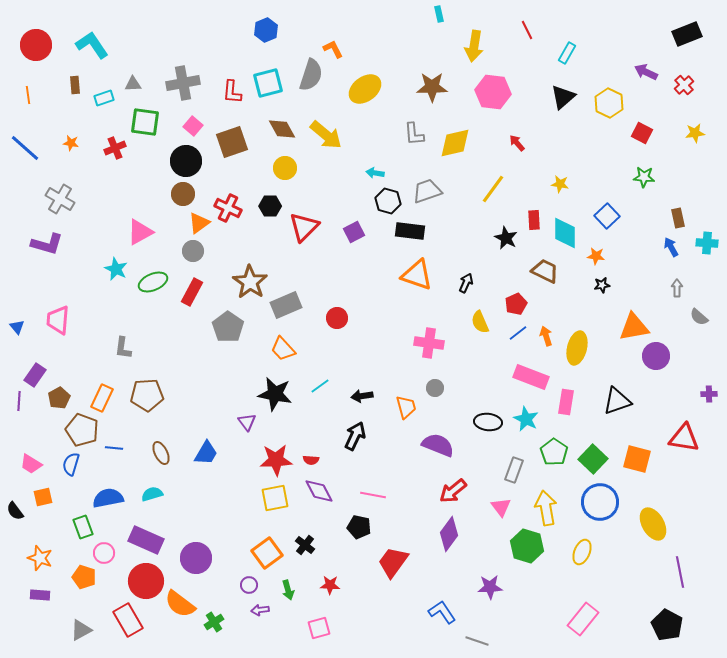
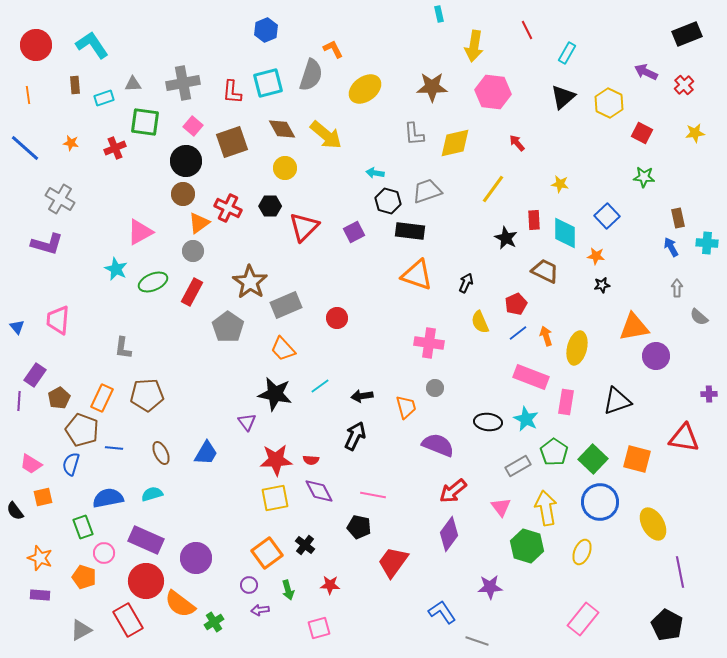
gray rectangle at (514, 470): moved 4 px right, 4 px up; rotated 40 degrees clockwise
